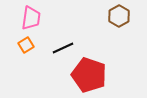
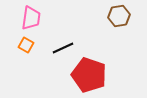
brown hexagon: rotated 20 degrees clockwise
orange square: rotated 28 degrees counterclockwise
